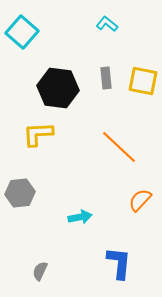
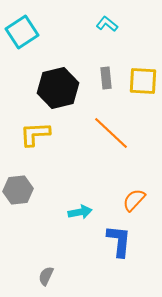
cyan square: rotated 16 degrees clockwise
yellow square: rotated 8 degrees counterclockwise
black hexagon: rotated 21 degrees counterclockwise
yellow L-shape: moved 3 px left
orange line: moved 8 px left, 14 px up
gray hexagon: moved 2 px left, 3 px up
orange semicircle: moved 6 px left
cyan arrow: moved 5 px up
blue L-shape: moved 22 px up
gray semicircle: moved 6 px right, 5 px down
